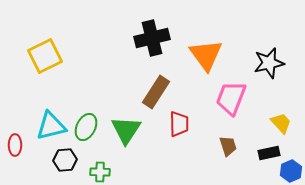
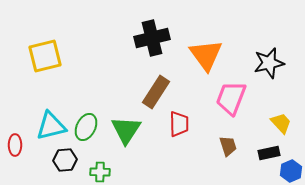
yellow square: rotated 12 degrees clockwise
